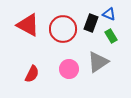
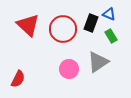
red triangle: rotated 15 degrees clockwise
red semicircle: moved 14 px left, 5 px down
